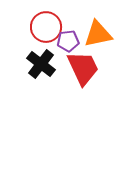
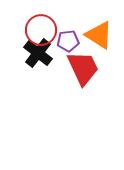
red circle: moved 5 px left, 3 px down
orange triangle: moved 1 px right, 1 px down; rotated 44 degrees clockwise
black cross: moved 3 px left, 11 px up
